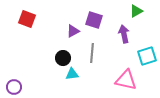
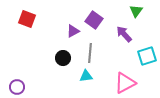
green triangle: rotated 24 degrees counterclockwise
purple square: rotated 18 degrees clockwise
purple arrow: rotated 30 degrees counterclockwise
gray line: moved 2 px left
cyan triangle: moved 14 px right, 2 px down
pink triangle: moved 1 px left, 3 px down; rotated 40 degrees counterclockwise
purple circle: moved 3 px right
